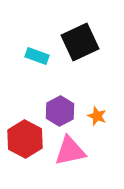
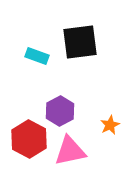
black square: rotated 18 degrees clockwise
orange star: moved 13 px right, 9 px down; rotated 24 degrees clockwise
red hexagon: moved 4 px right
